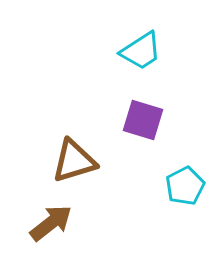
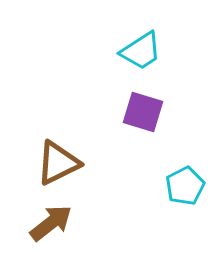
purple square: moved 8 px up
brown triangle: moved 16 px left, 2 px down; rotated 9 degrees counterclockwise
